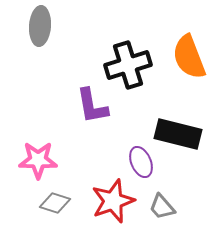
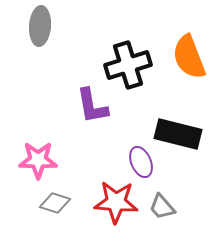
red star: moved 3 px right, 1 px down; rotated 24 degrees clockwise
